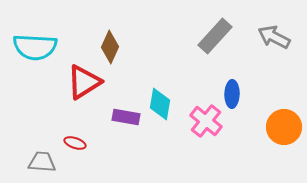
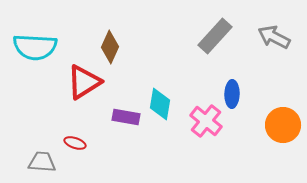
orange circle: moved 1 px left, 2 px up
